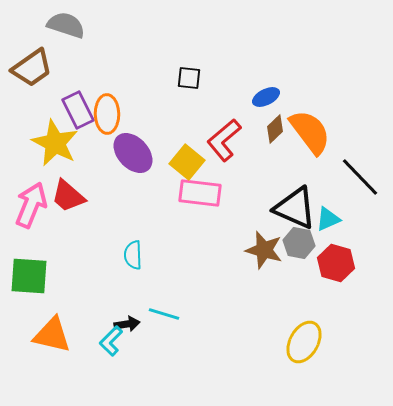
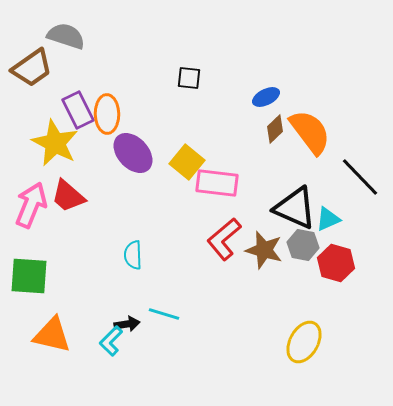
gray semicircle: moved 11 px down
red L-shape: moved 99 px down
pink rectangle: moved 17 px right, 10 px up
gray hexagon: moved 4 px right, 2 px down
